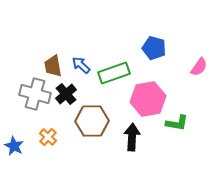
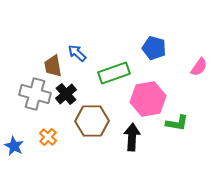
blue arrow: moved 4 px left, 12 px up
